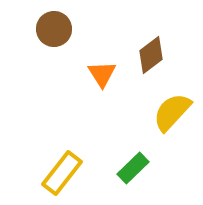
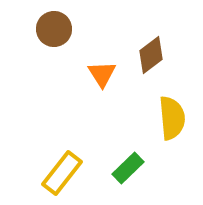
yellow semicircle: moved 6 px down; rotated 132 degrees clockwise
green rectangle: moved 5 px left
